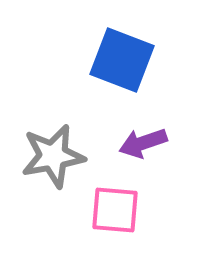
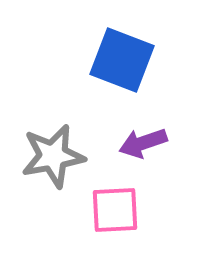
pink square: rotated 8 degrees counterclockwise
